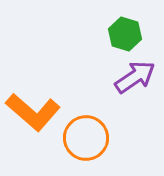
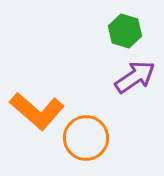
green hexagon: moved 3 px up
orange L-shape: moved 4 px right, 1 px up
